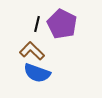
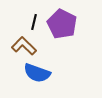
black line: moved 3 px left, 2 px up
brown L-shape: moved 8 px left, 5 px up
